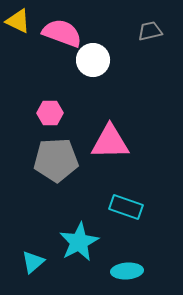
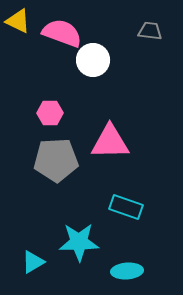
gray trapezoid: rotated 20 degrees clockwise
cyan star: rotated 27 degrees clockwise
cyan triangle: rotated 10 degrees clockwise
